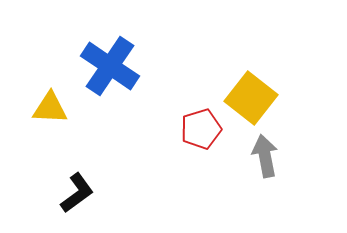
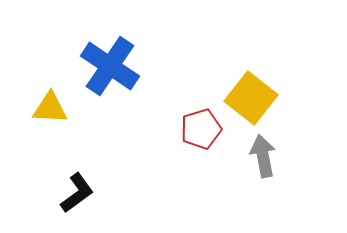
gray arrow: moved 2 px left
